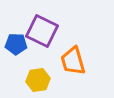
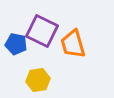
blue pentagon: rotated 10 degrees clockwise
orange trapezoid: moved 17 px up
